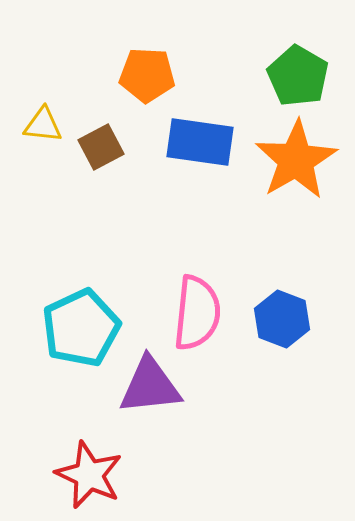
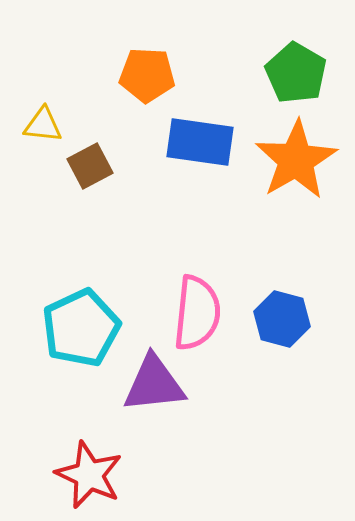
green pentagon: moved 2 px left, 3 px up
brown square: moved 11 px left, 19 px down
blue hexagon: rotated 6 degrees counterclockwise
purple triangle: moved 4 px right, 2 px up
